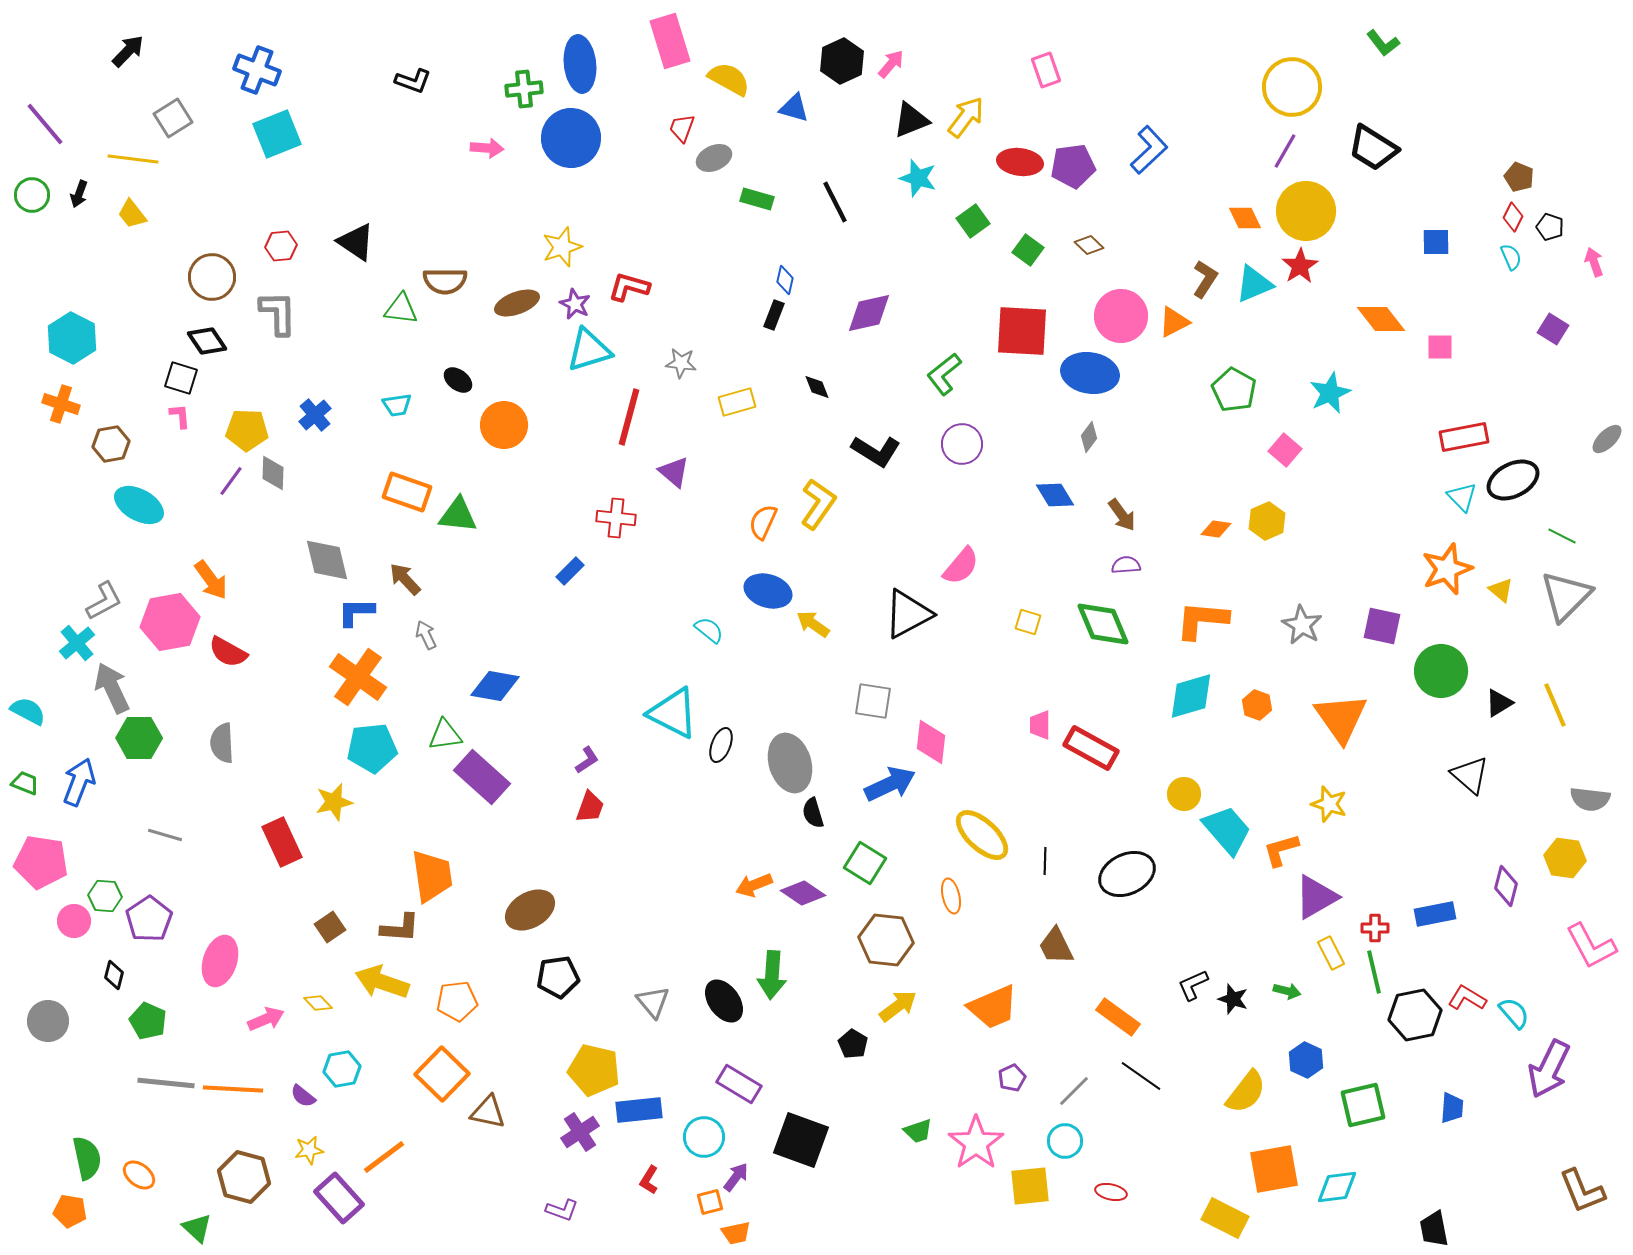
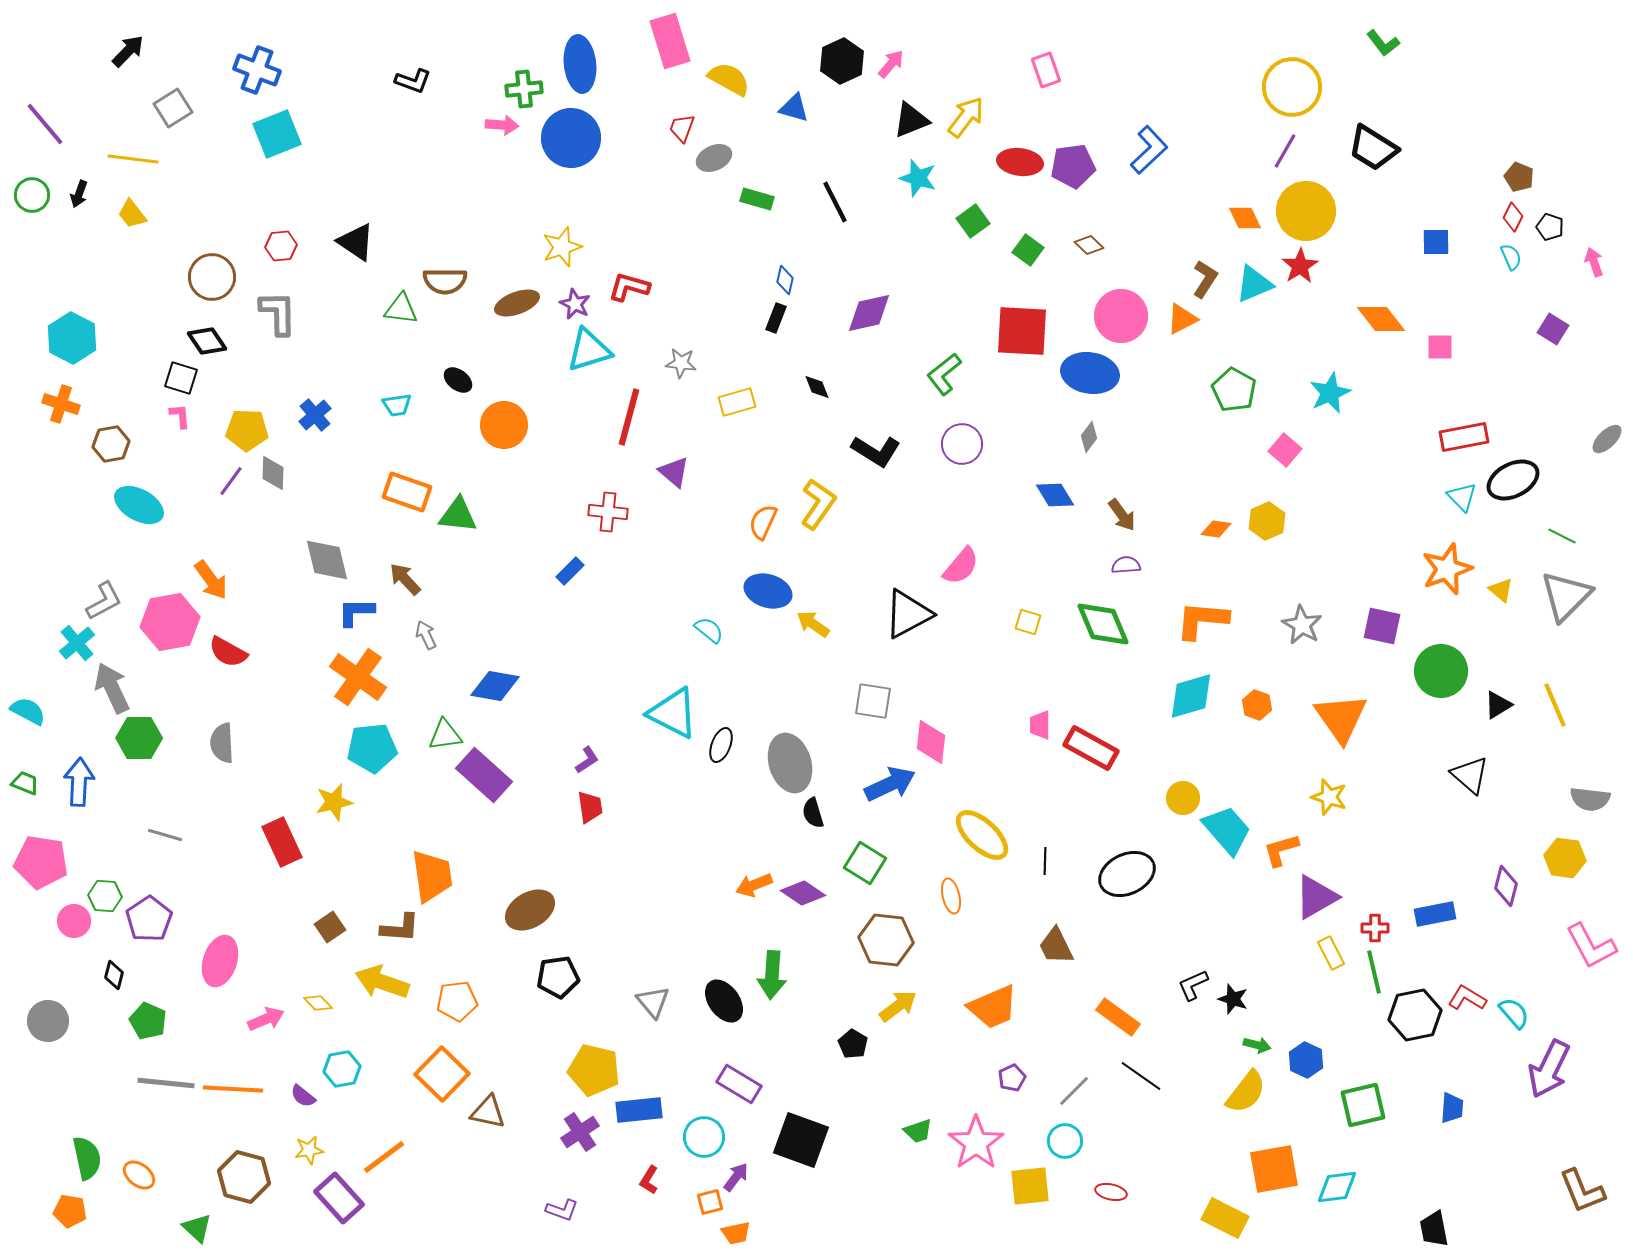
gray square at (173, 118): moved 10 px up
pink arrow at (487, 148): moved 15 px right, 23 px up
black rectangle at (774, 315): moved 2 px right, 3 px down
orange triangle at (1174, 322): moved 8 px right, 3 px up
red cross at (616, 518): moved 8 px left, 6 px up
black triangle at (1499, 703): moved 1 px left, 2 px down
purple rectangle at (482, 777): moved 2 px right, 2 px up
blue arrow at (79, 782): rotated 18 degrees counterclockwise
yellow circle at (1184, 794): moved 1 px left, 4 px down
yellow star at (1329, 804): moved 7 px up
red trapezoid at (590, 807): rotated 28 degrees counterclockwise
green arrow at (1287, 991): moved 30 px left, 54 px down
